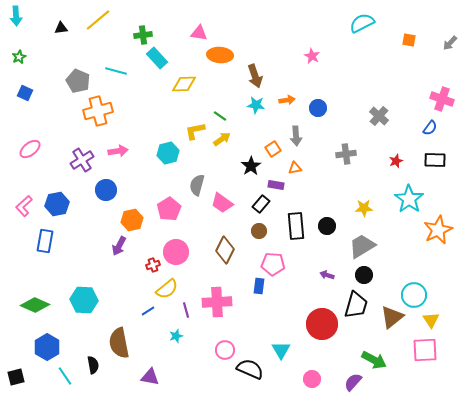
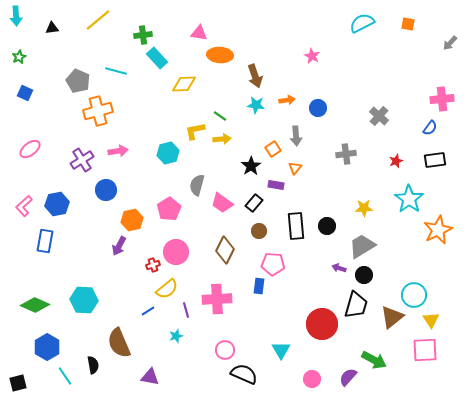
black triangle at (61, 28): moved 9 px left
orange square at (409, 40): moved 1 px left, 16 px up
pink cross at (442, 99): rotated 25 degrees counterclockwise
yellow arrow at (222, 139): rotated 30 degrees clockwise
black rectangle at (435, 160): rotated 10 degrees counterclockwise
orange triangle at (295, 168): rotated 40 degrees counterclockwise
black rectangle at (261, 204): moved 7 px left, 1 px up
purple arrow at (327, 275): moved 12 px right, 7 px up
pink cross at (217, 302): moved 3 px up
brown semicircle at (119, 343): rotated 12 degrees counterclockwise
black semicircle at (250, 369): moved 6 px left, 5 px down
black square at (16, 377): moved 2 px right, 6 px down
purple semicircle at (353, 382): moved 5 px left, 5 px up
